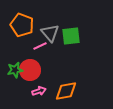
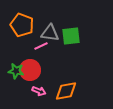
gray triangle: rotated 42 degrees counterclockwise
pink line: moved 1 px right
green star: moved 1 px right, 1 px down; rotated 21 degrees clockwise
pink arrow: rotated 40 degrees clockwise
